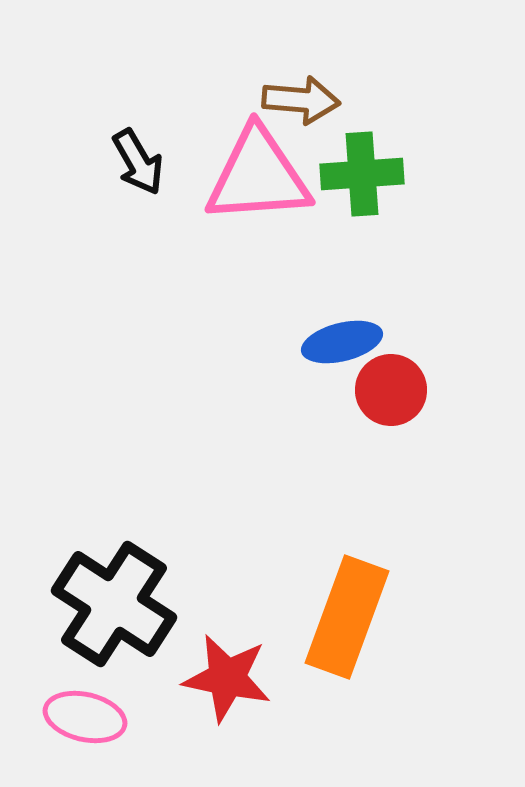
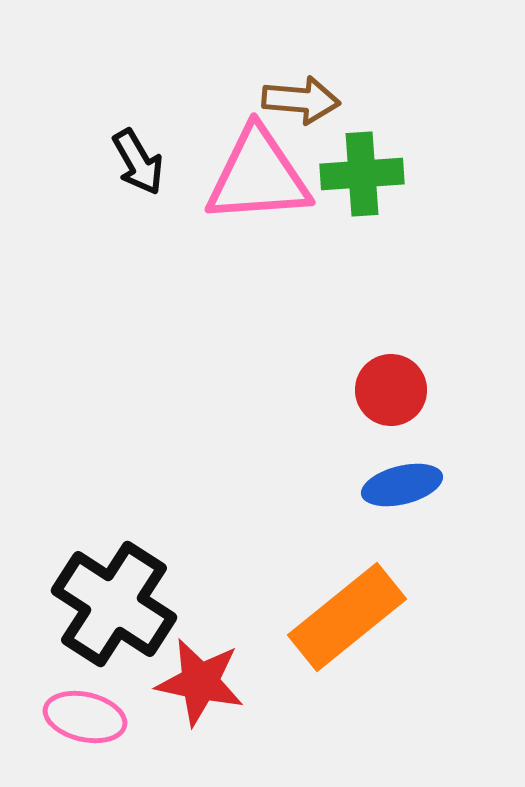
blue ellipse: moved 60 px right, 143 px down
orange rectangle: rotated 31 degrees clockwise
red star: moved 27 px left, 4 px down
